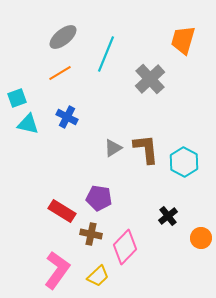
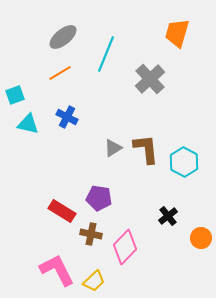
orange trapezoid: moved 6 px left, 7 px up
cyan square: moved 2 px left, 3 px up
pink L-shape: rotated 63 degrees counterclockwise
yellow trapezoid: moved 4 px left, 5 px down
